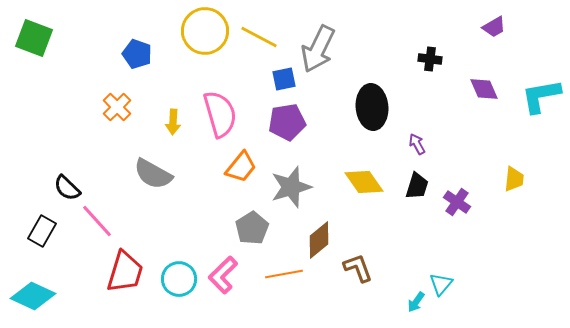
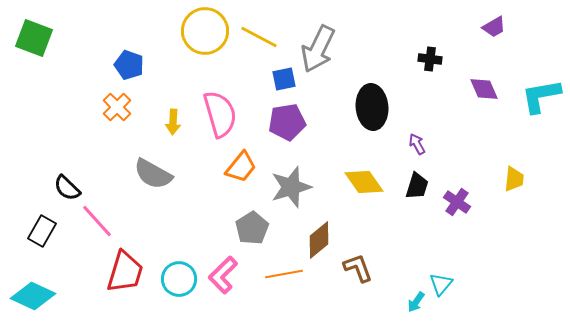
blue pentagon: moved 8 px left, 11 px down
